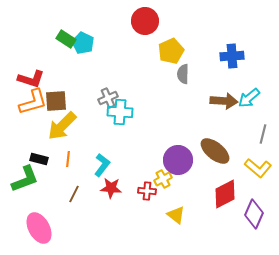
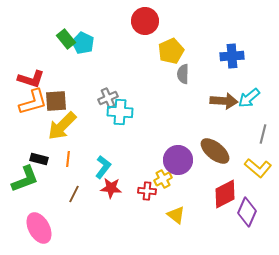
green rectangle: rotated 18 degrees clockwise
cyan L-shape: moved 1 px right, 2 px down
purple diamond: moved 7 px left, 2 px up
